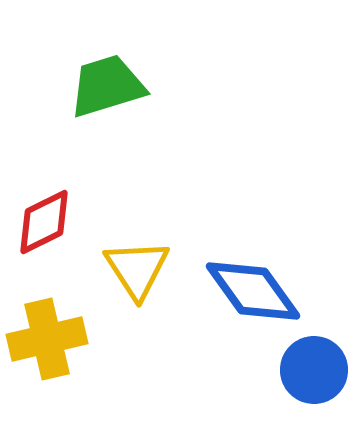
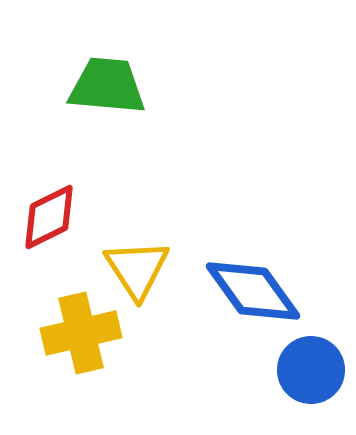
green trapezoid: rotated 22 degrees clockwise
red diamond: moved 5 px right, 5 px up
yellow cross: moved 34 px right, 6 px up
blue circle: moved 3 px left
